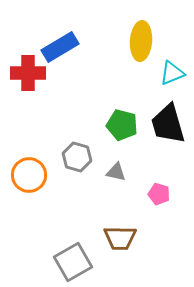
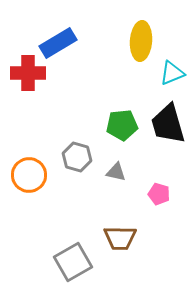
blue rectangle: moved 2 px left, 4 px up
green pentagon: rotated 20 degrees counterclockwise
